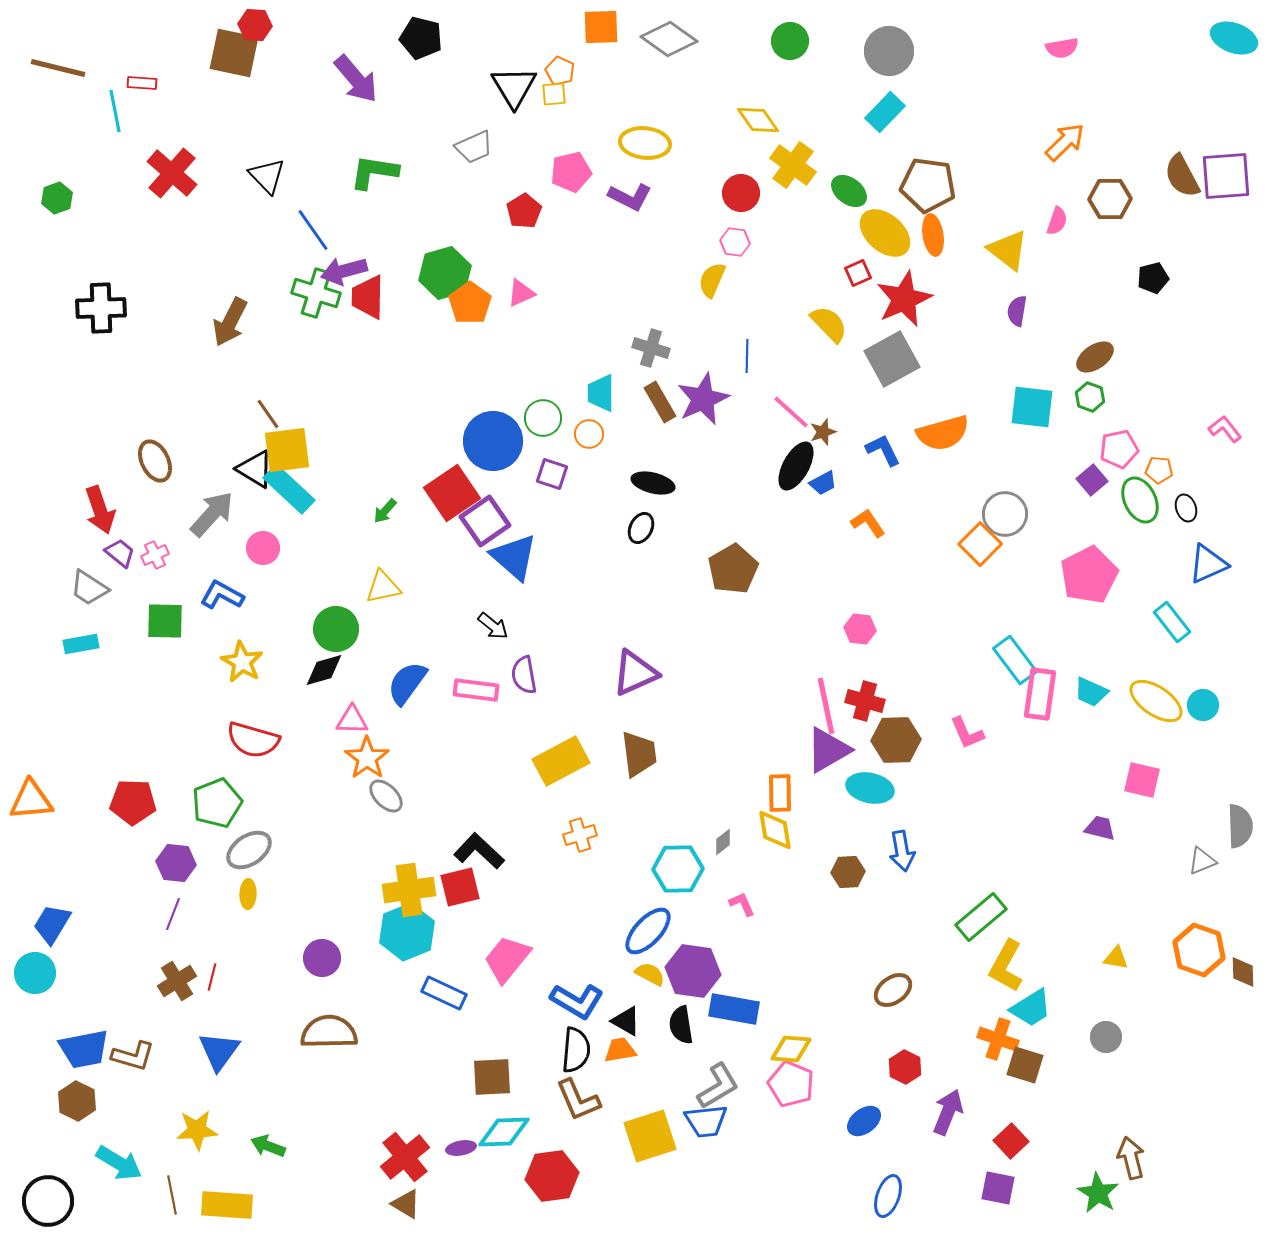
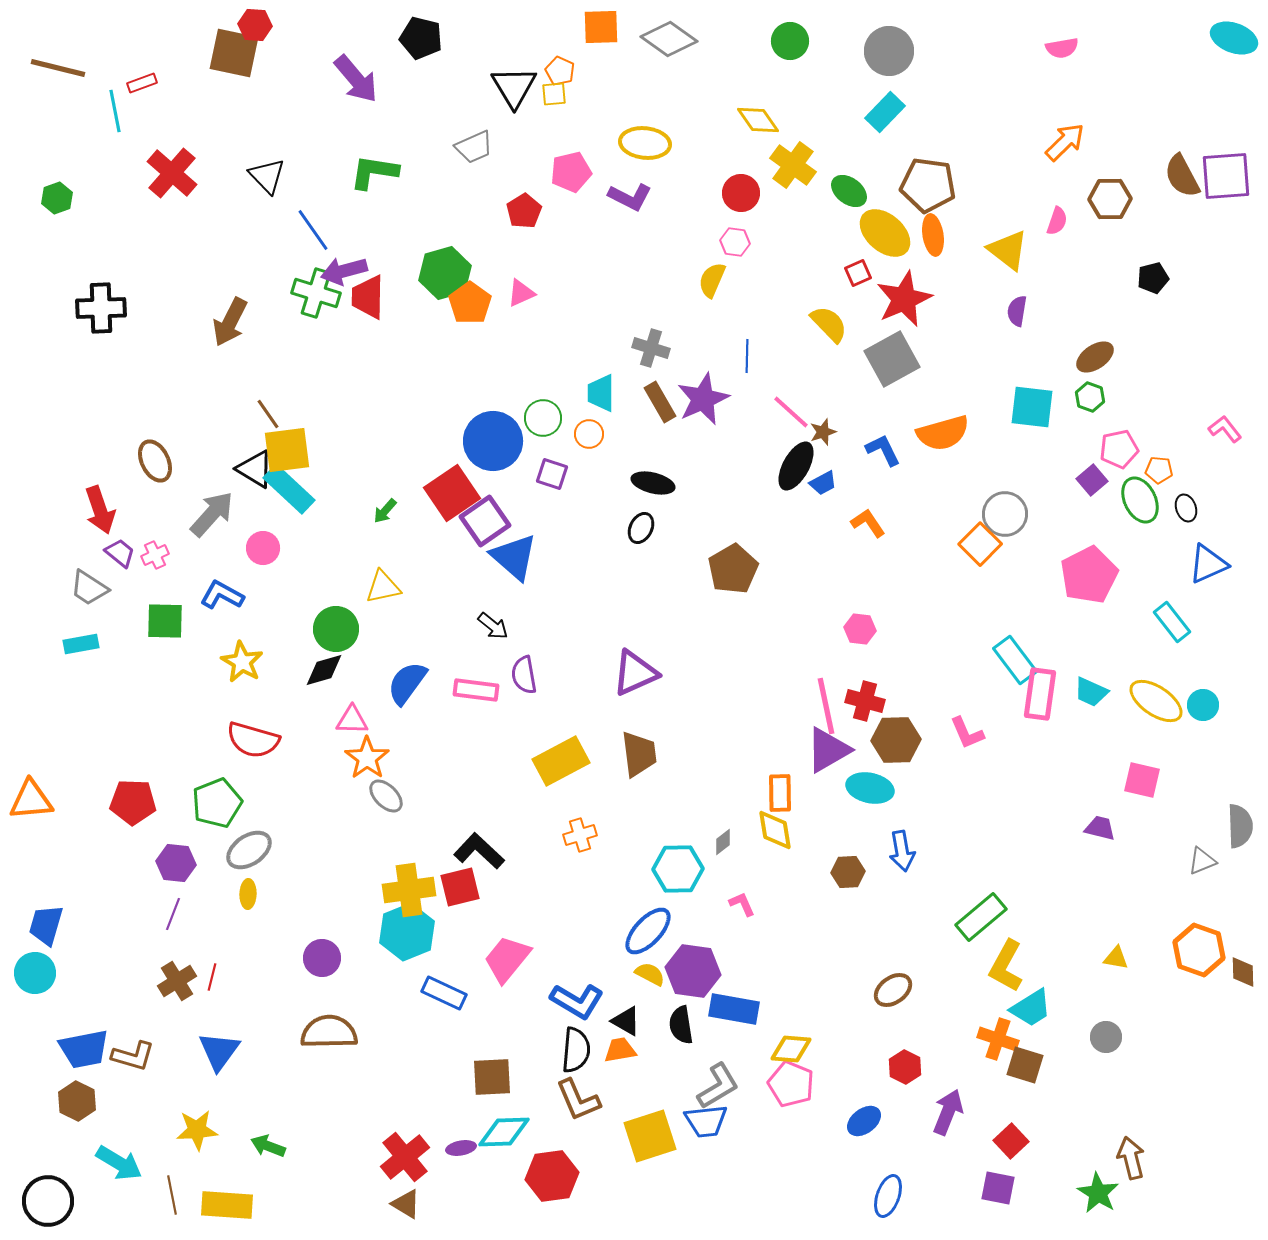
red rectangle at (142, 83): rotated 24 degrees counterclockwise
blue trapezoid at (52, 924): moved 6 px left, 1 px down; rotated 15 degrees counterclockwise
